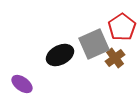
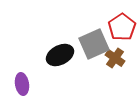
brown cross: rotated 18 degrees counterclockwise
purple ellipse: rotated 45 degrees clockwise
